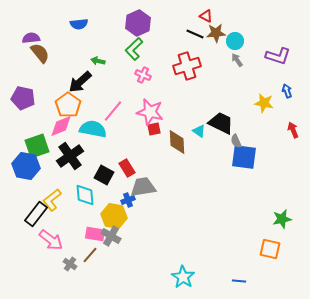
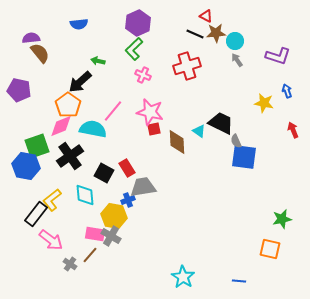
purple pentagon at (23, 98): moved 4 px left, 8 px up
black square at (104, 175): moved 2 px up
